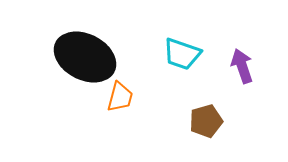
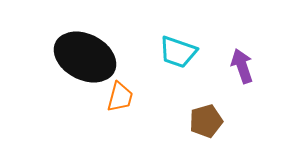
cyan trapezoid: moved 4 px left, 2 px up
